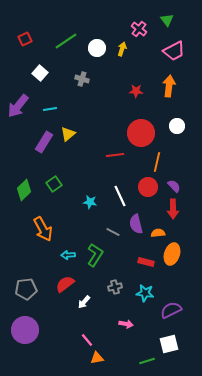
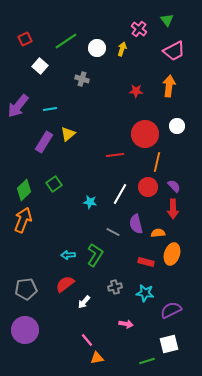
white square at (40, 73): moved 7 px up
red circle at (141, 133): moved 4 px right, 1 px down
white line at (120, 196): moved 2 px up; rotated 55 degrees clockwise
orange arrow at (43, 229): moved 20 px left, 9 px up; rotated 130 degrees counterclockwise
